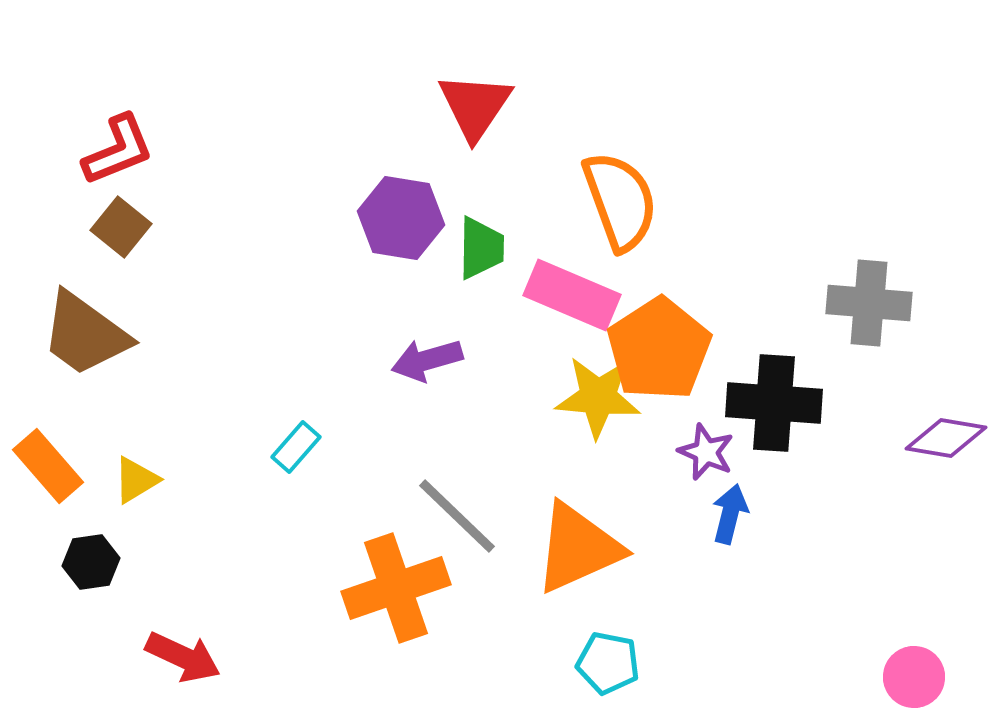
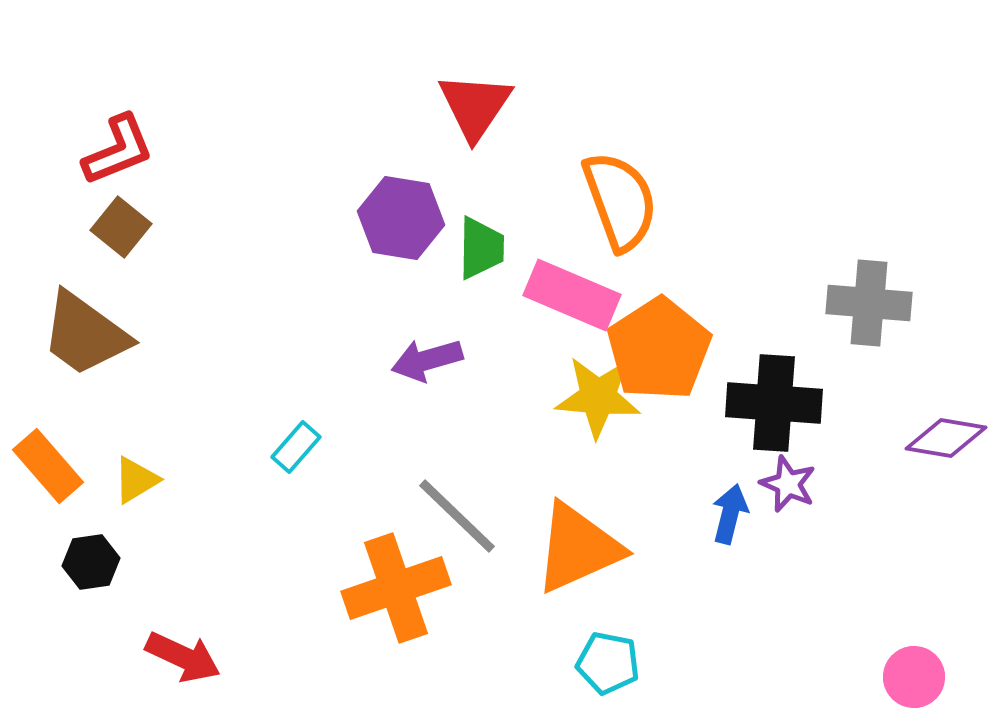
purple star: moved 82 px right, 32 px down
